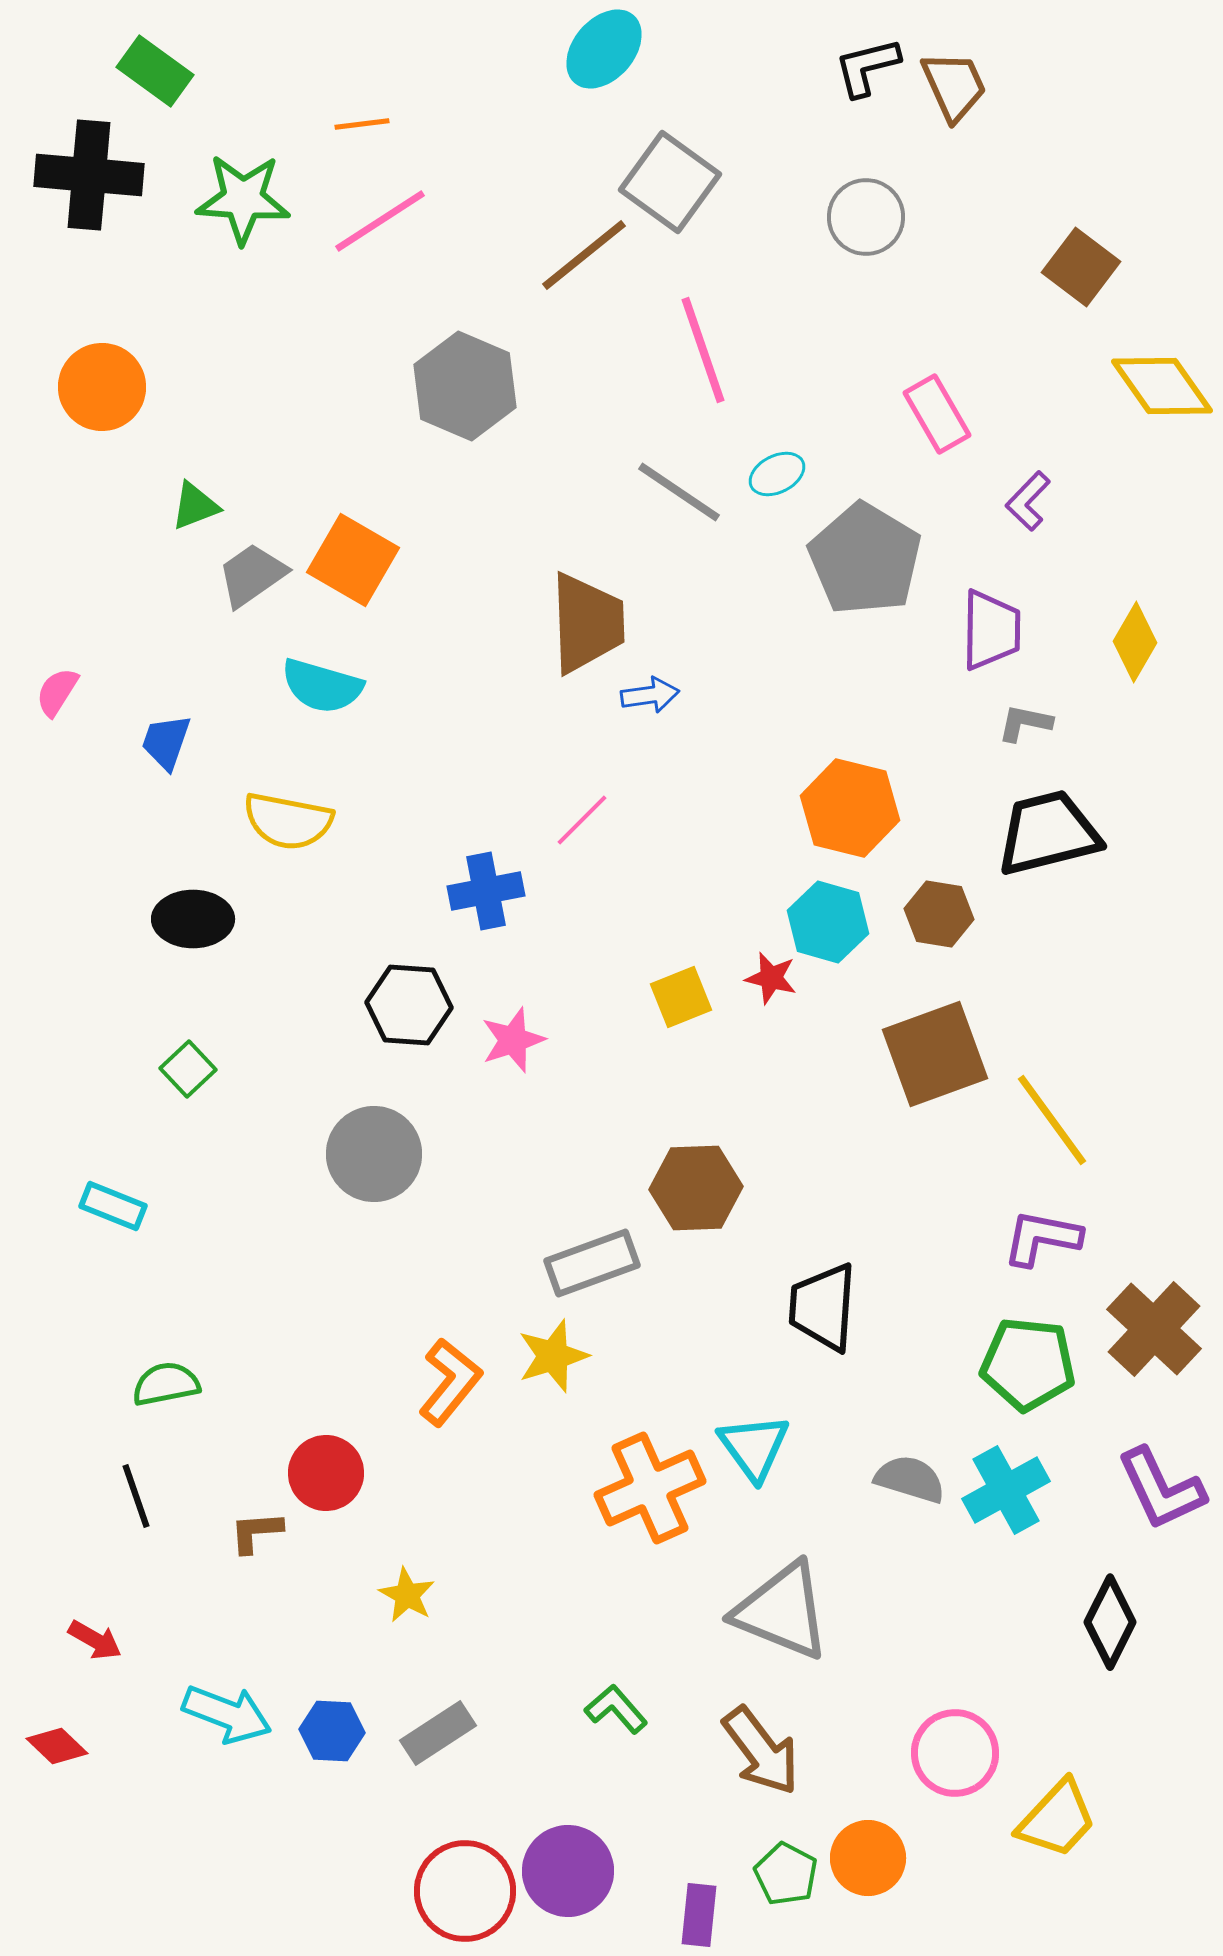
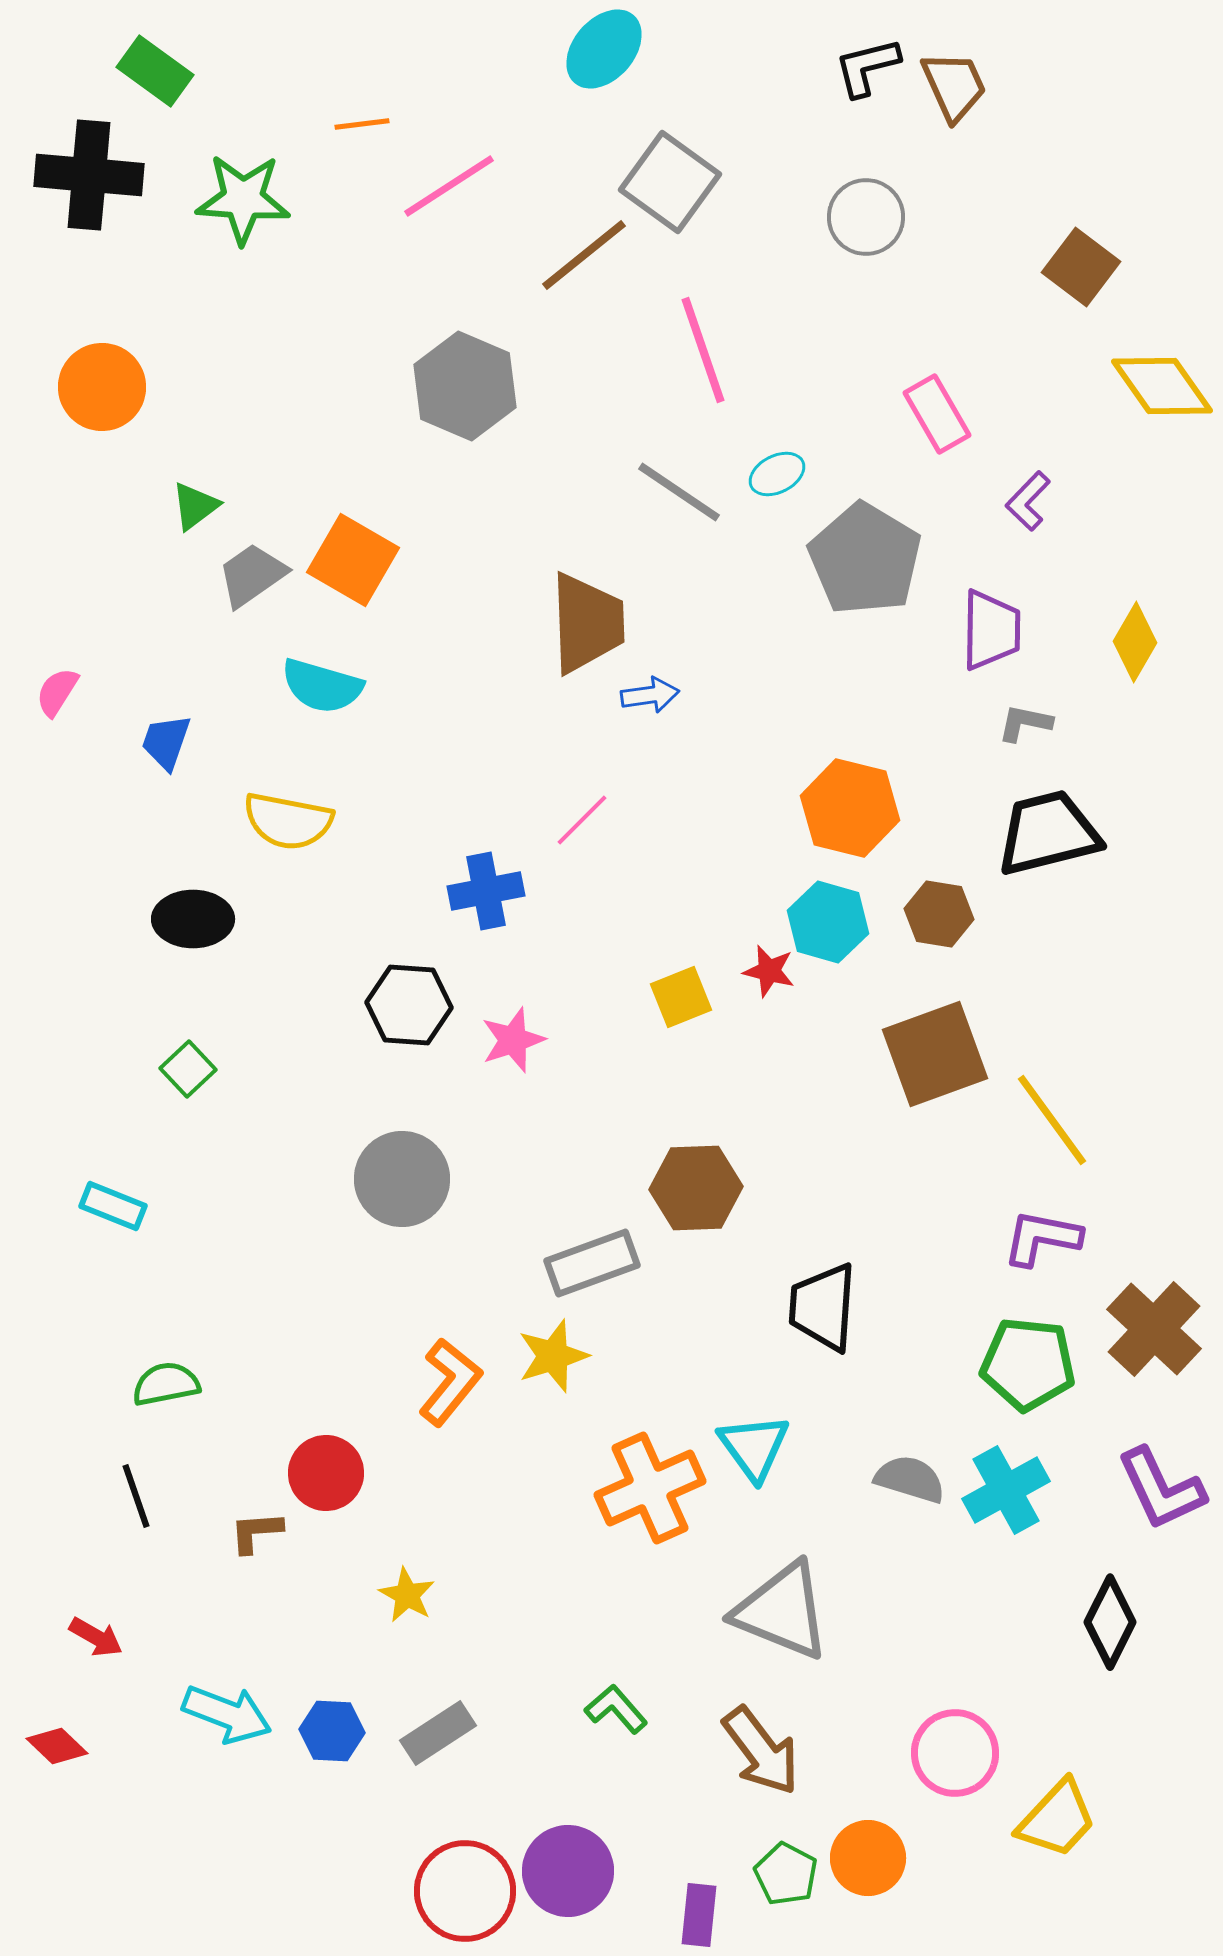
pink line at (380, 221): moved 69 px right, 35 px up
green triangle at (195, 506): rotated 16 degrees counterclockwise
red star at (771, 978): moved 2 px left, 7 px up
gray circle at (374, 1154): moved 28 px right, 25 px down
red arrow at (95, 1640): moved 1 px right, 3 px up
